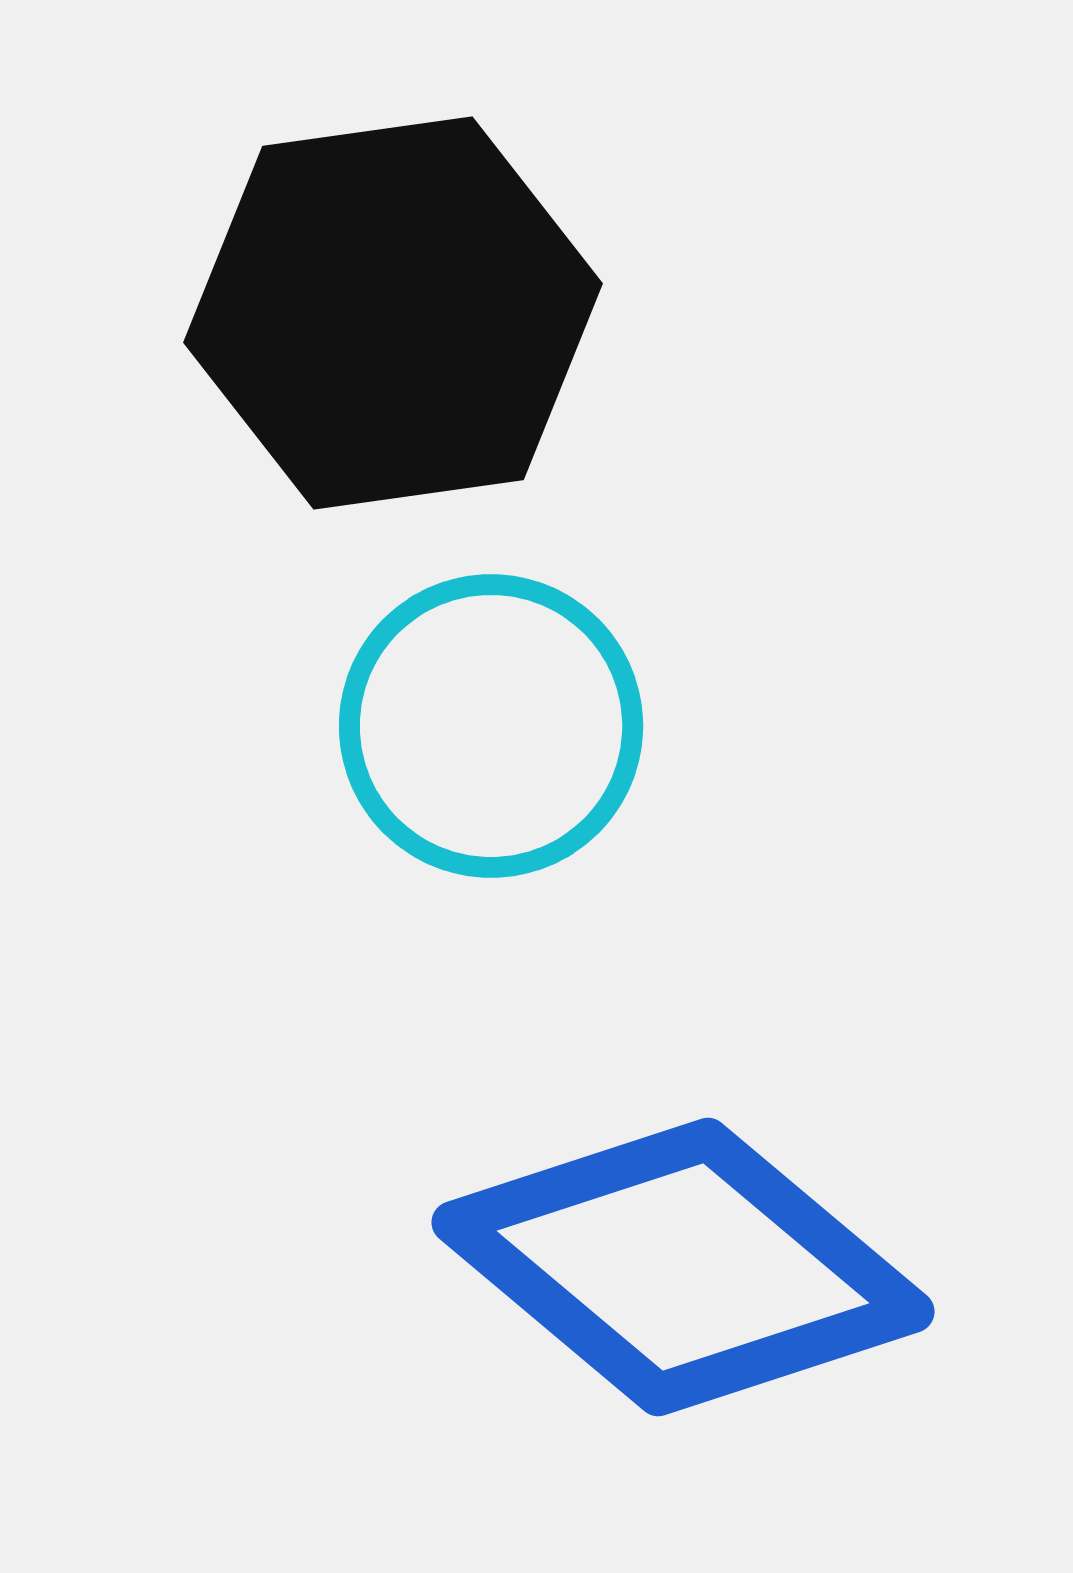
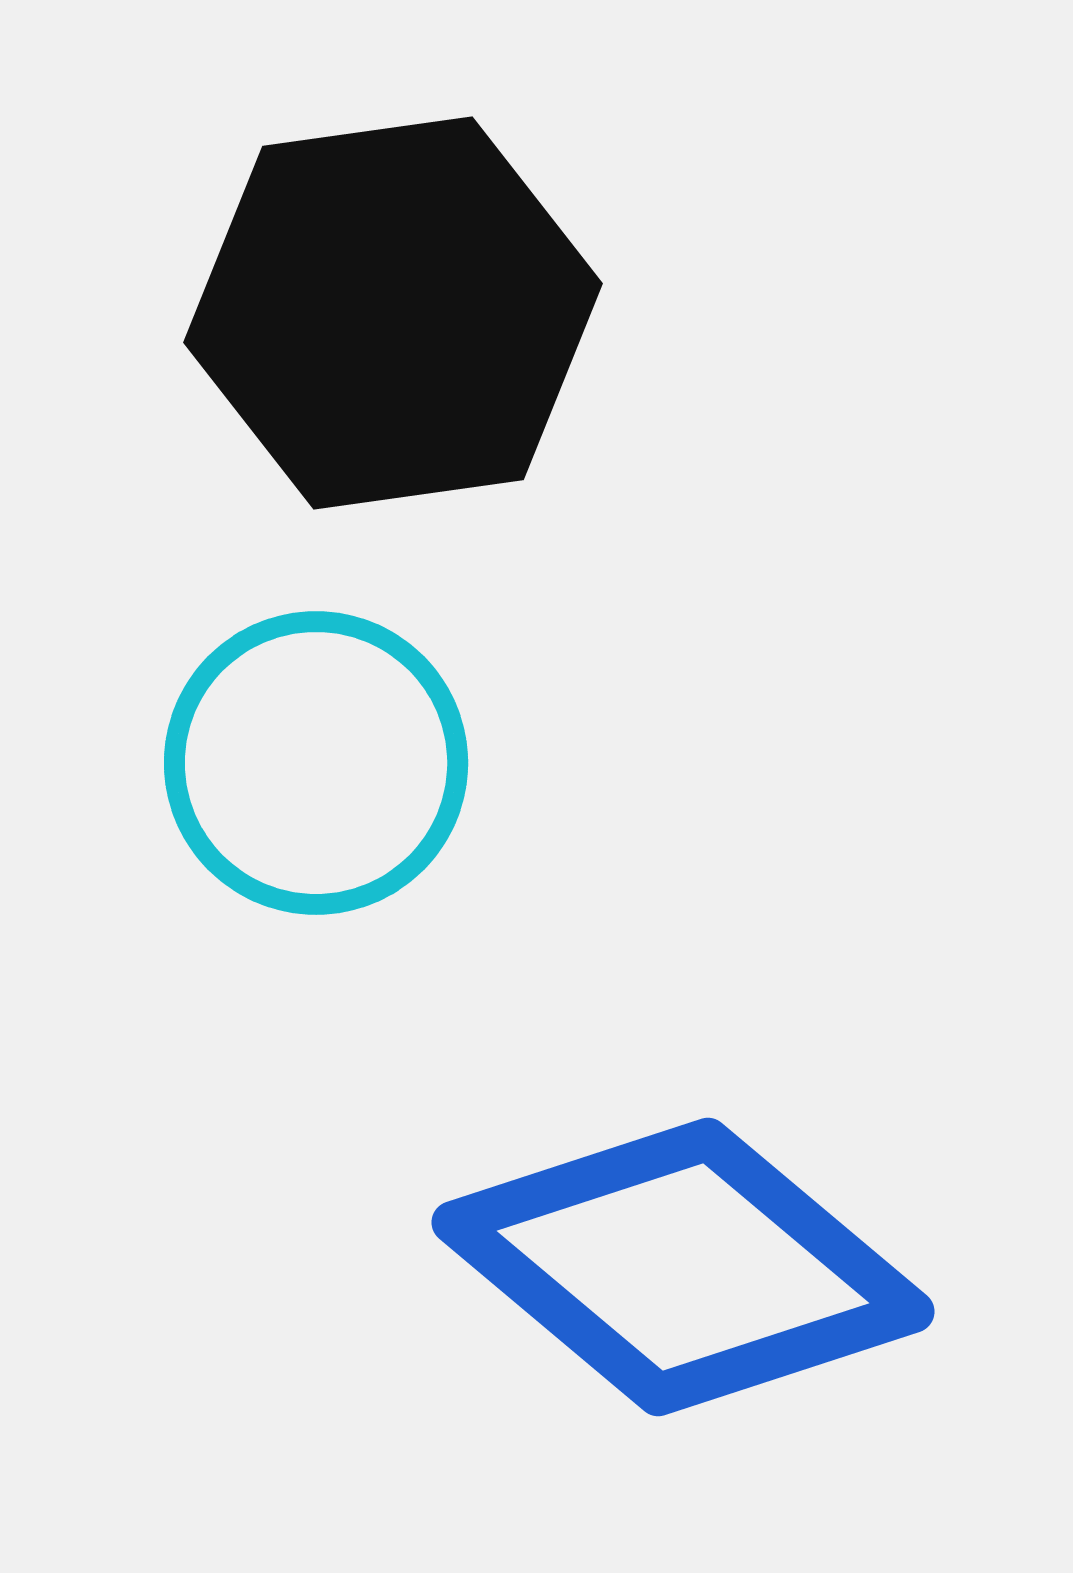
cyan circle: moved 175 px left, 37 px down
